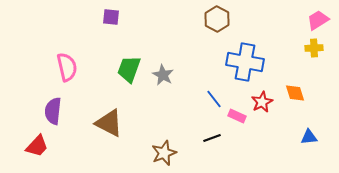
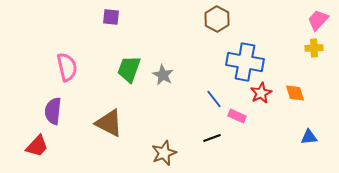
pink trapezoid: rotated 15 degrees counterclockwise
red star: moved 1 px left, 9 px up
